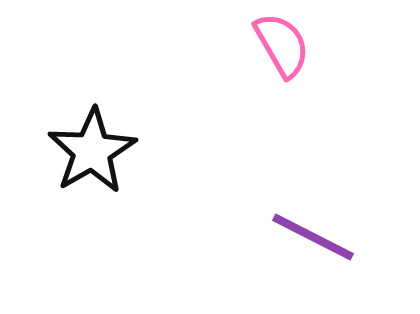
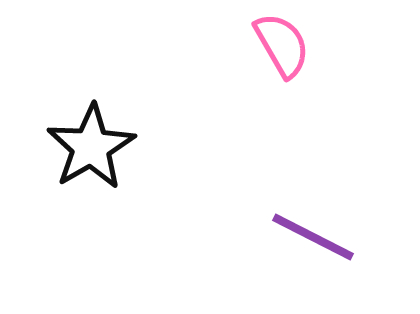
black star: moved 1 px left, 4 px up
